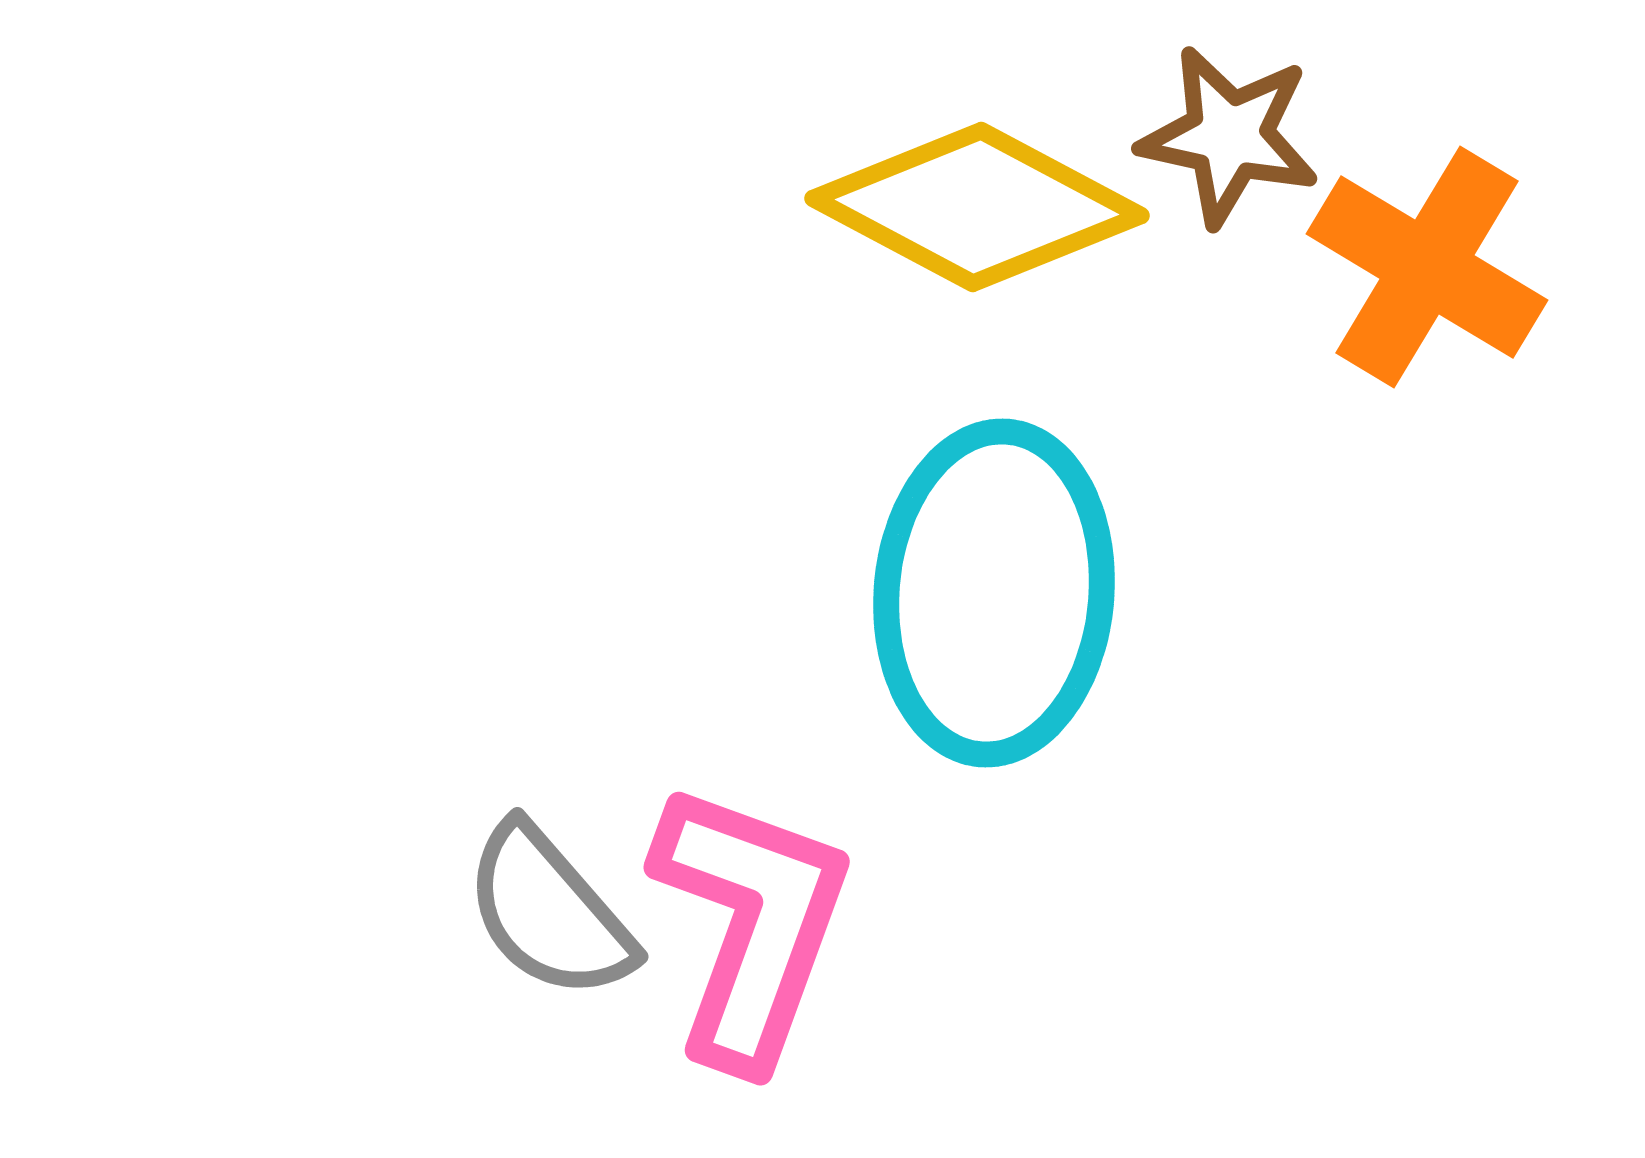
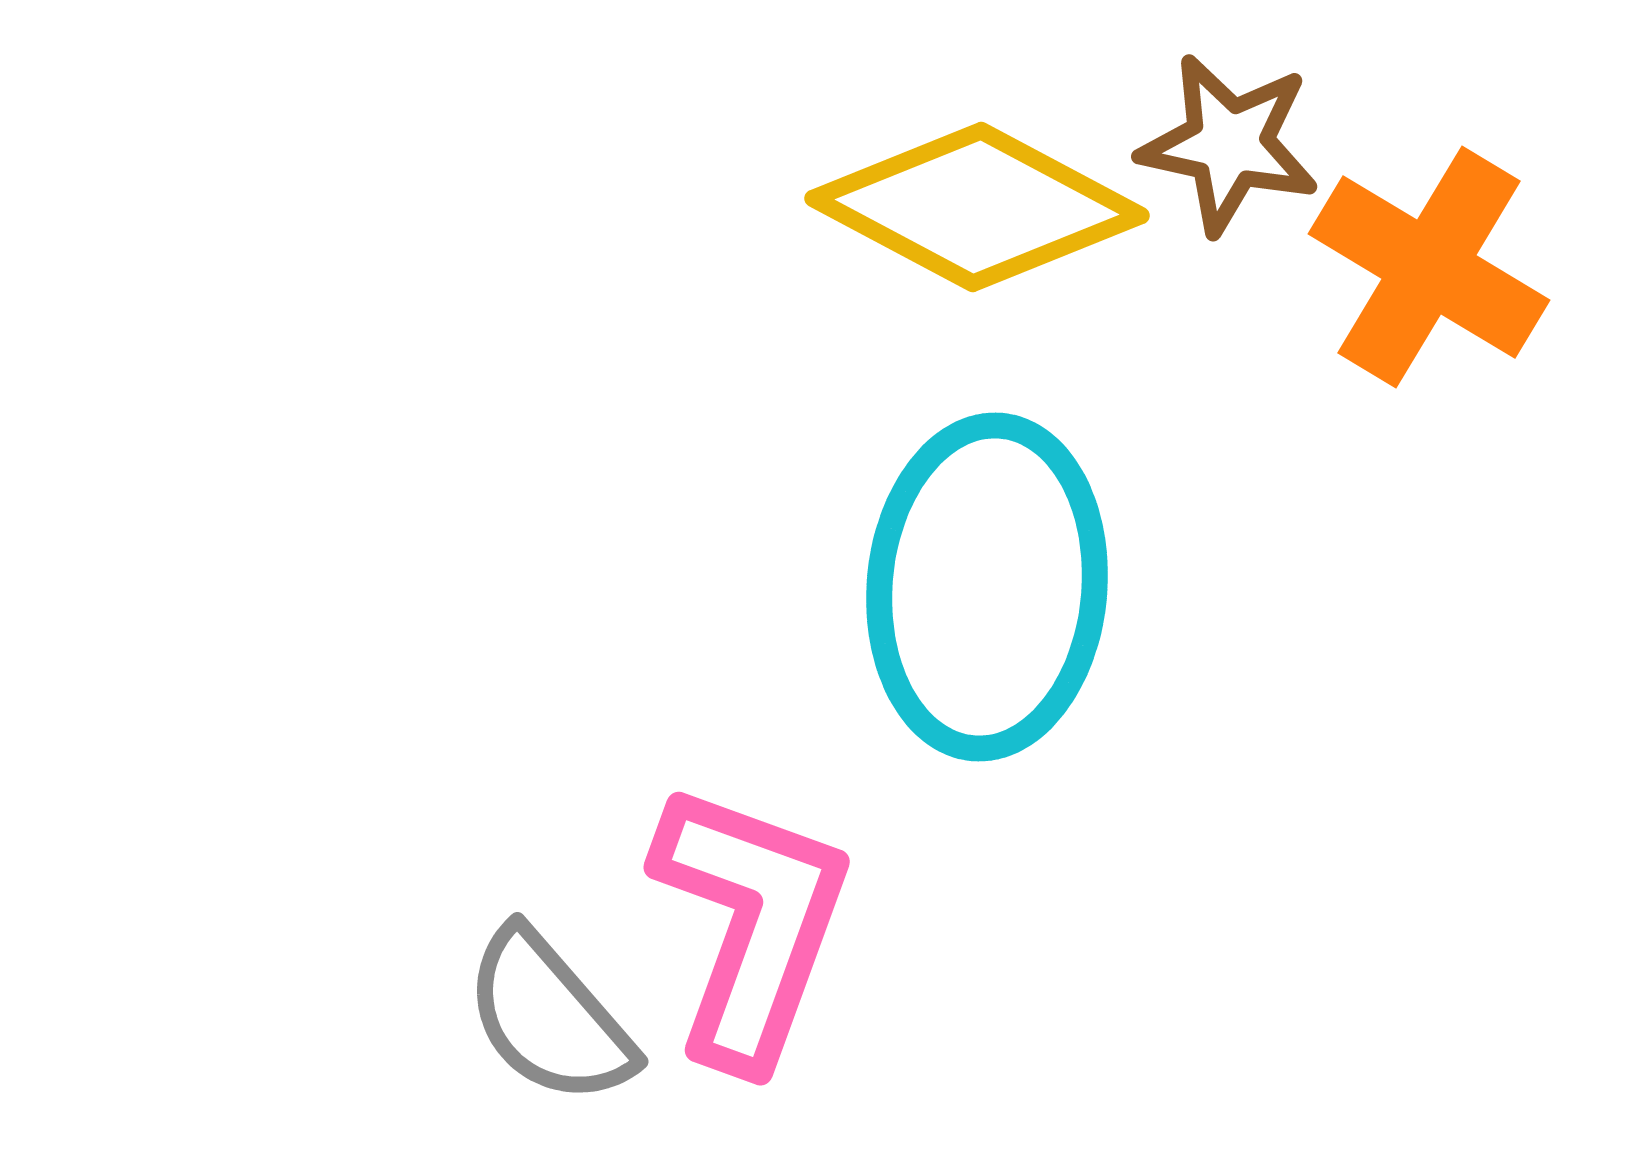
brown star: moved 8 px down
orange cross: moved 2 px right
cyan ellipse: moved 7 px left, 6 px up
gray semicircle: moved 105 px down
